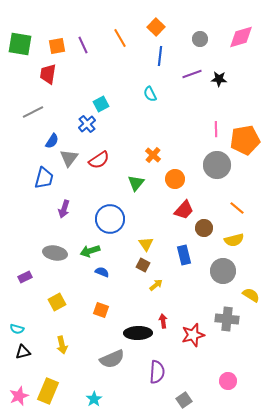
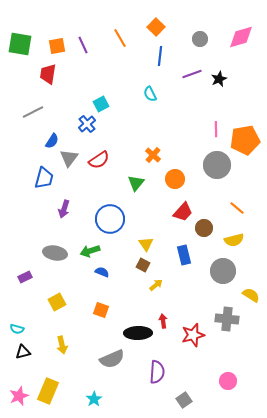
black star at (219, 79): rotated 28 degrees counterclockwise
red trapezoid at (184, 210): moved 1 px left, 2 px down
